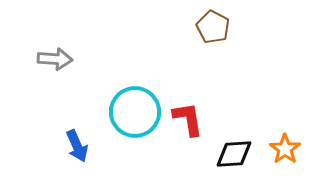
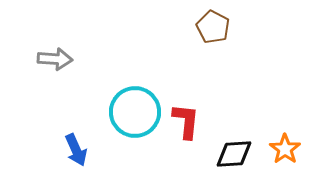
red L-shape: moved 2 px left, 2 px down; rotated 15 degrees clockwise
blue arrow: moved 1 px left, 4 px down
